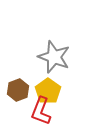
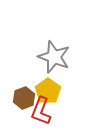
brown hexagon: moved 6 px right, 8 px down
